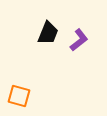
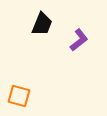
black trapezoid: moved 6 px left, 9 px up
